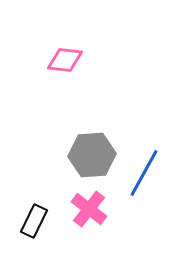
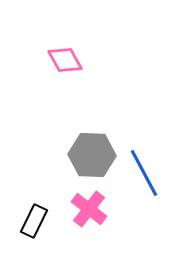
pink diamond: rotated 54 degrees clockwise
gray hexagon: rotated 6 degrees clockwise
blue line: rotated 57 degrees counterclockwise
